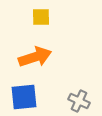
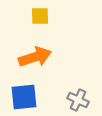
yellow square: moved 1 px left, 1 px up
gray cross: moved 1 px left, 1 px up
